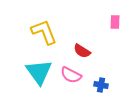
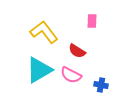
pink rectangle: moved 23 px left, 1 px up
yellow L-shape: rotated 16 degrees counterclockwise
red semicircle: moved 5 px left
cyan triangle: moved 2 px up; rotated 36 degrees clockwise
